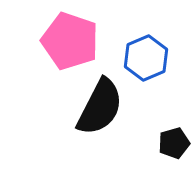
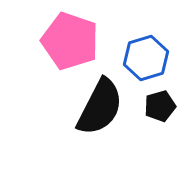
blue hexagon: rotated 6 degrees clockwise
black pentagon: moved 14 px left, 37 px up
